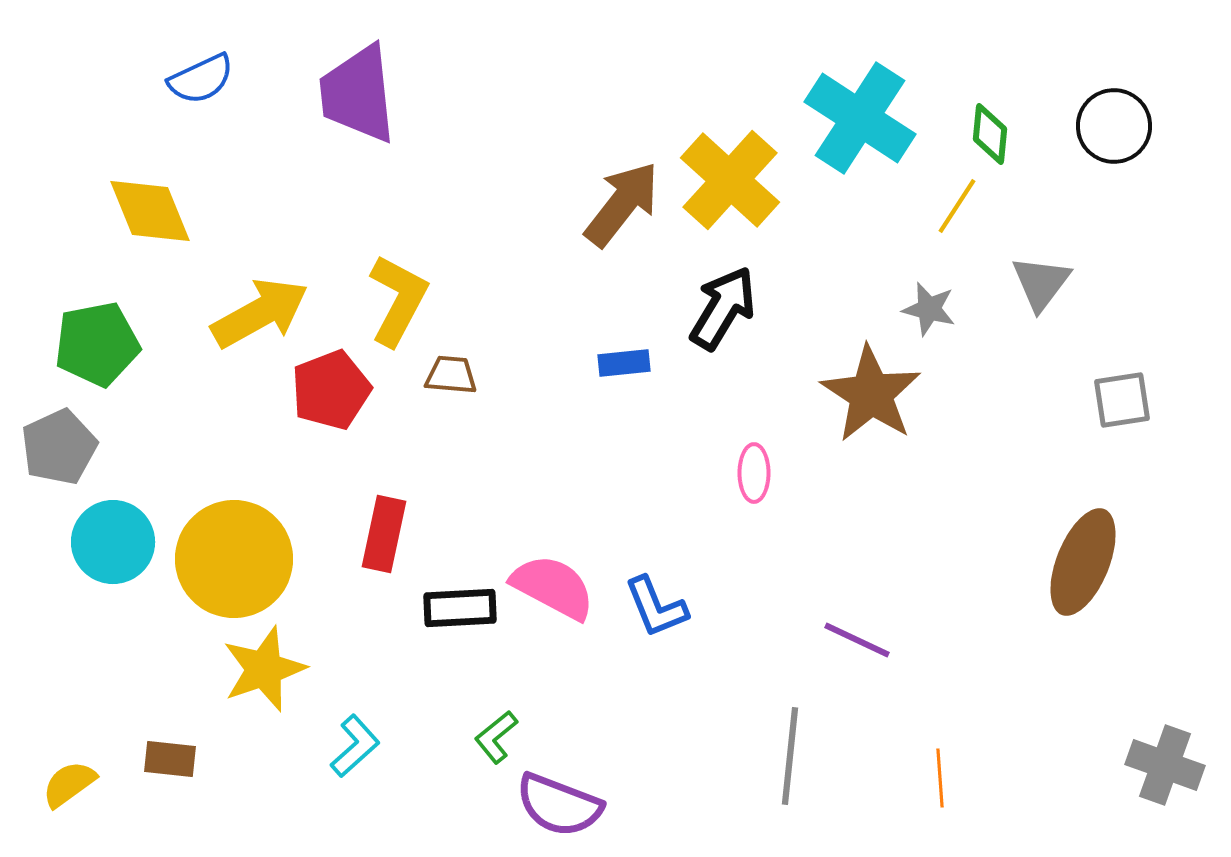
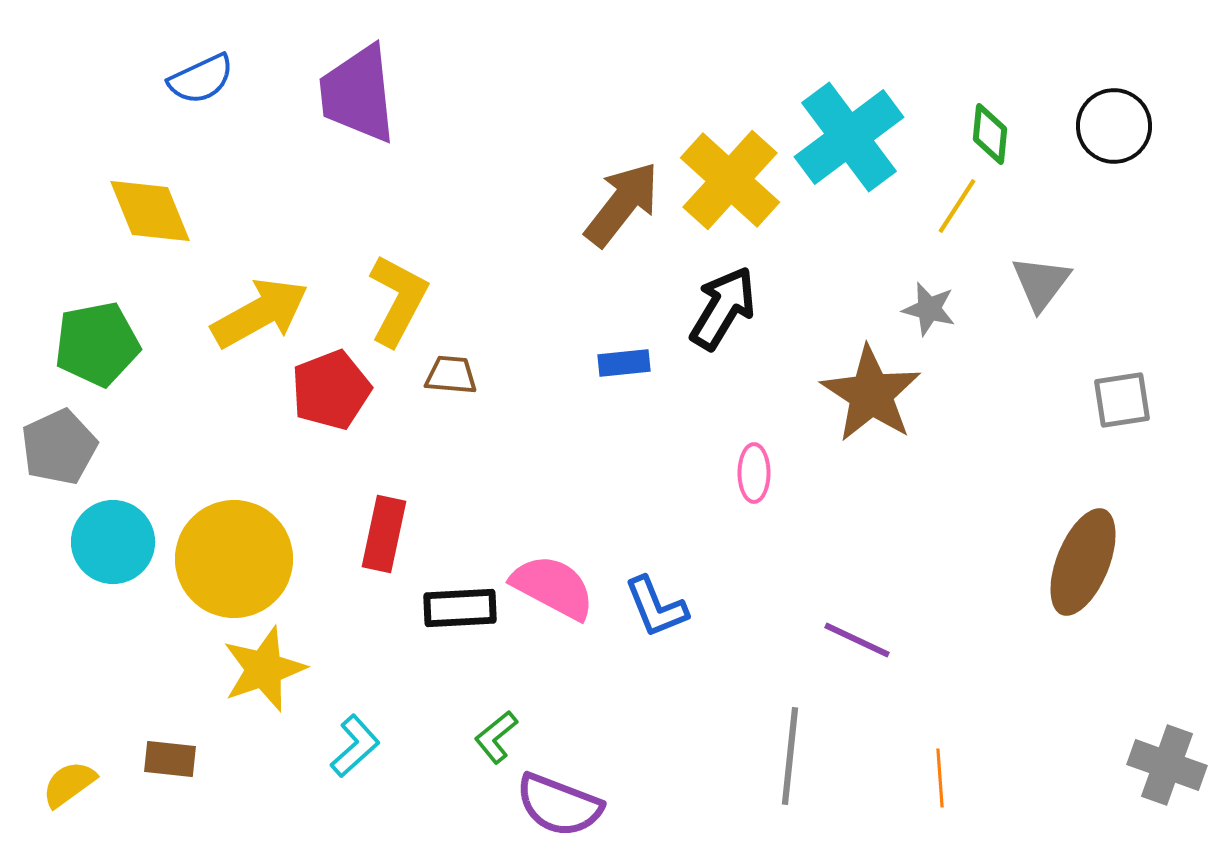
cyan cross: moved 11 px left, 19 px down; rotated 20 degrees clockwise
gray cross: moved 2 px right
